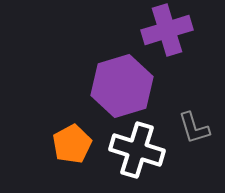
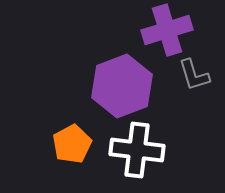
purple hexagon: rotated 4 degrees counterclockwise
gray L-shape: moved 53 px up
white cross: rotated 10 degrees counterclockwise
